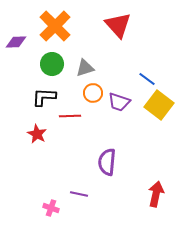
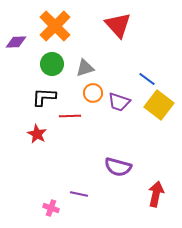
purple semicircle: moved 11 px right, 5 px down; rotated 80 degrees counterclockwise
